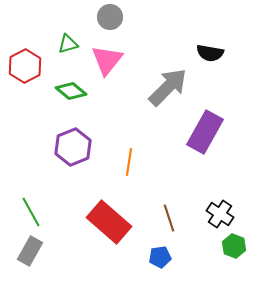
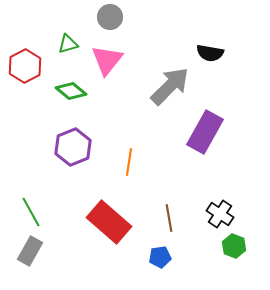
gray arrow: moved 2 px right, 1 px up
brown line: rotated 8 degrees clockwise
